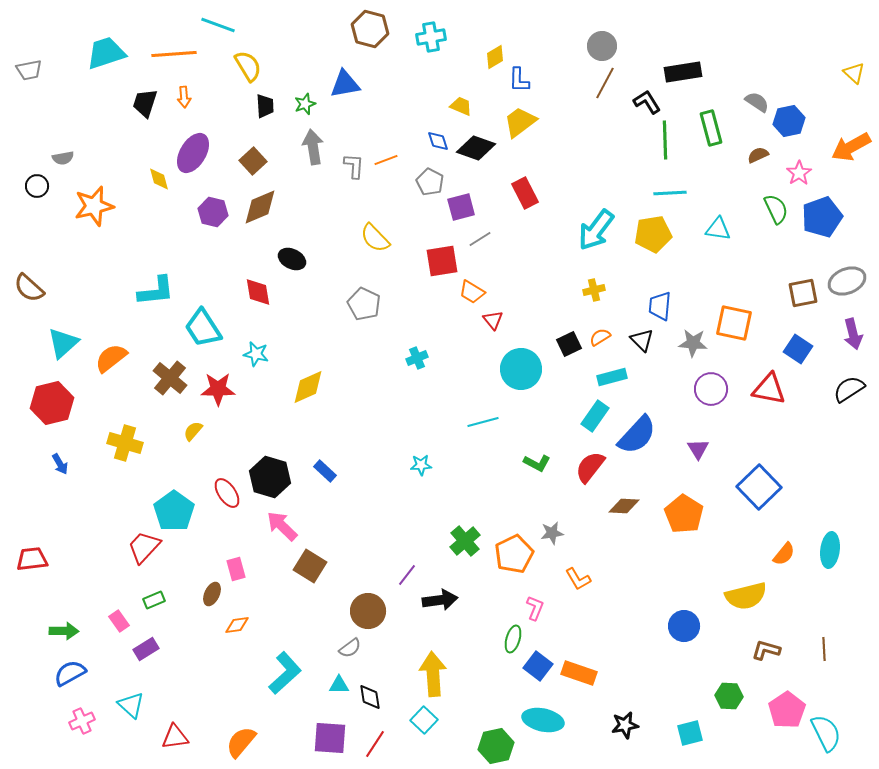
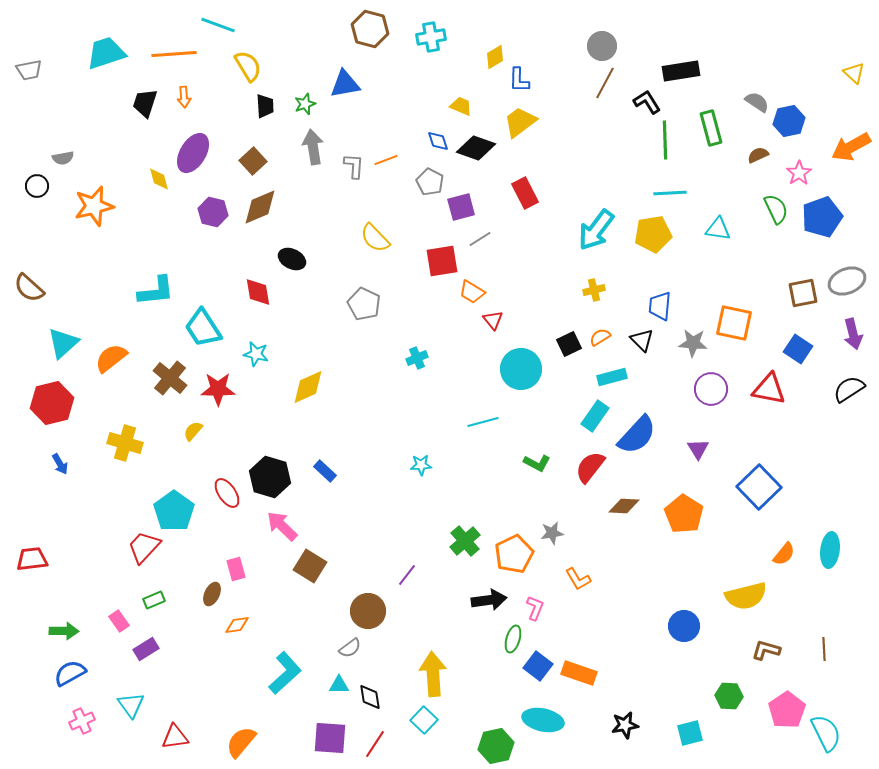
black rectangle at (683, 72): moved 2 px left, 1 px up
black arrow at (440, 600): moved 49 px right
cyan triangle at (131, 705): rotated 12 degrees clockwise
